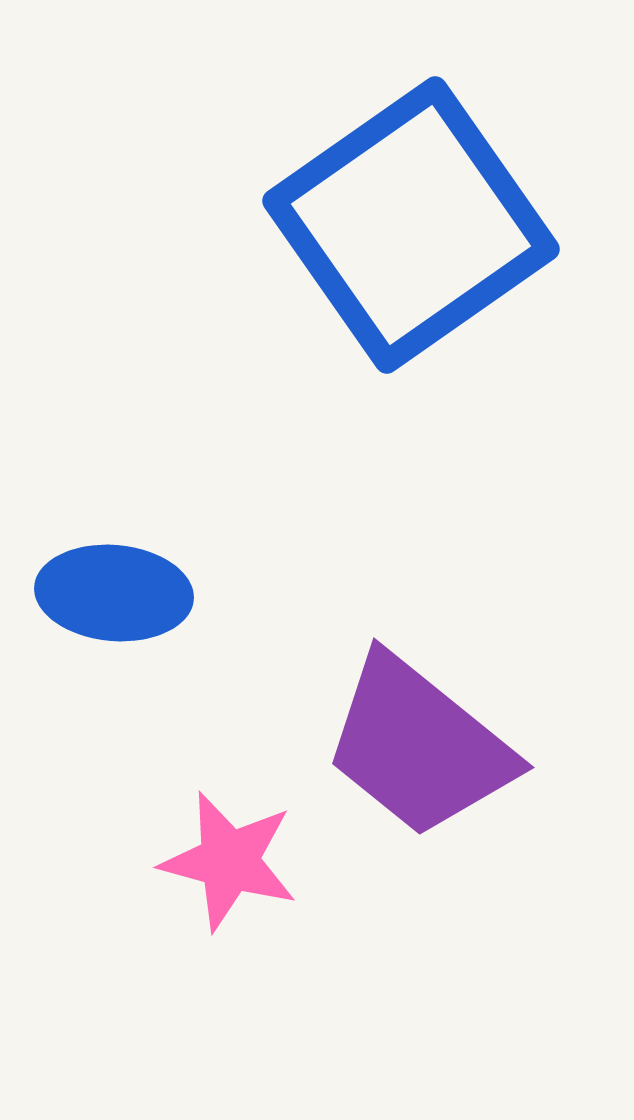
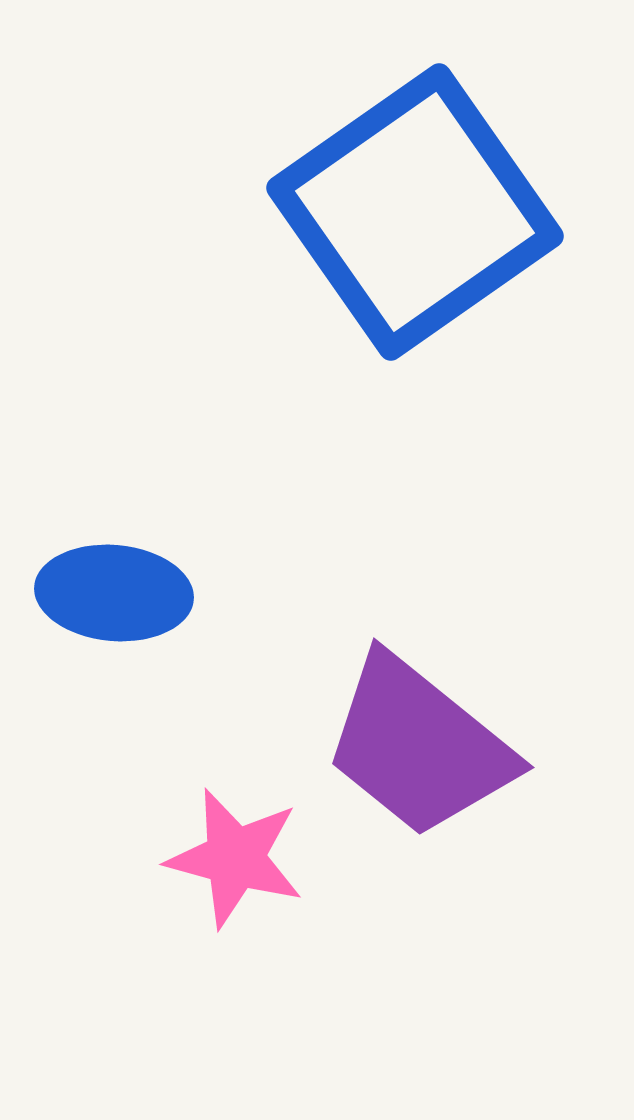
blue square: moved 4 px right, 13 px up
pink star: moved 6 px right, 3 px up
